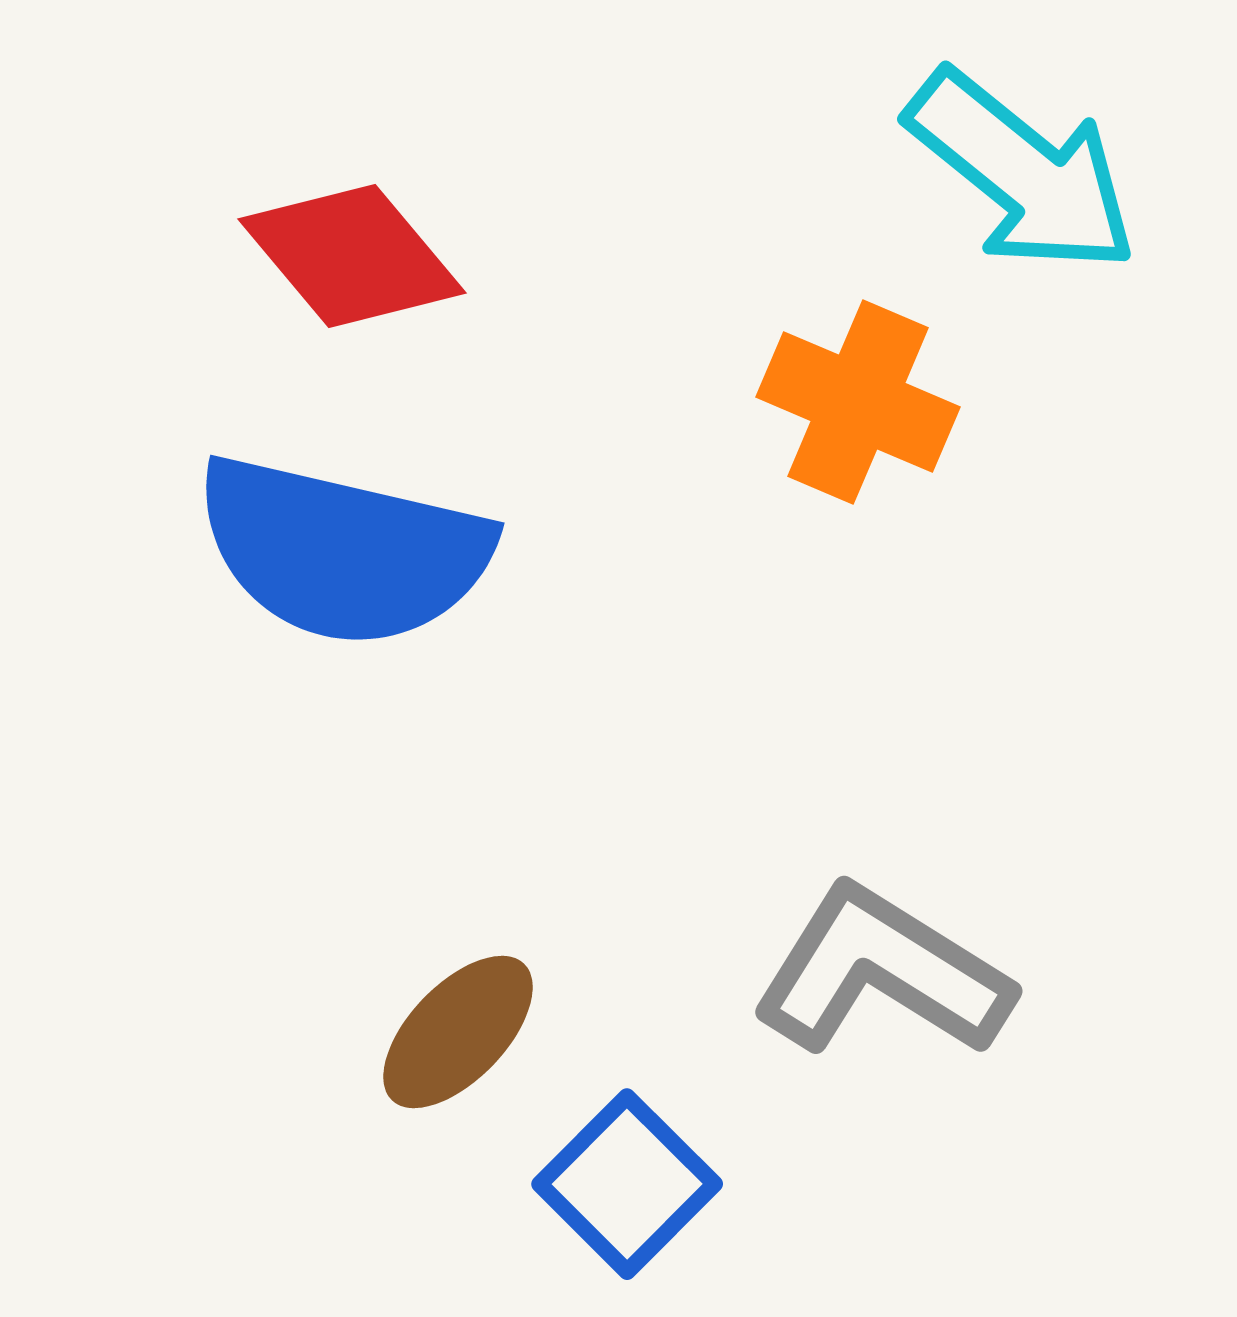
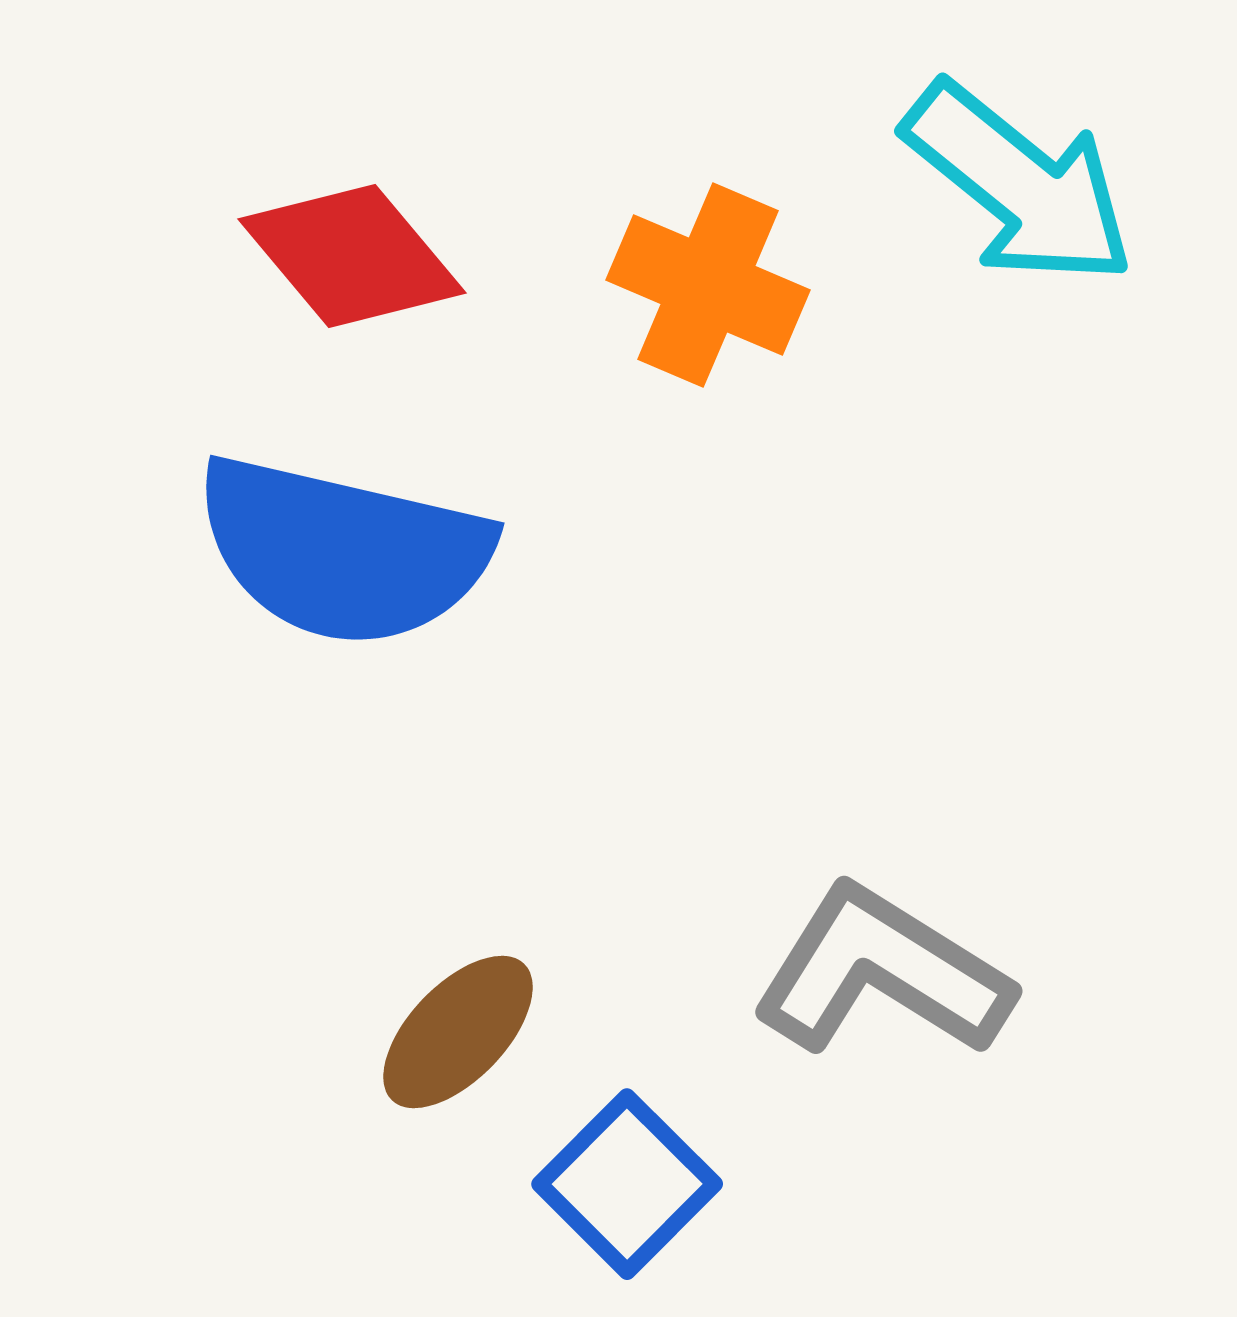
cyan arrow: moved 3 px left, 12 px down
orange cross: moved 150 px left, 117 px up
